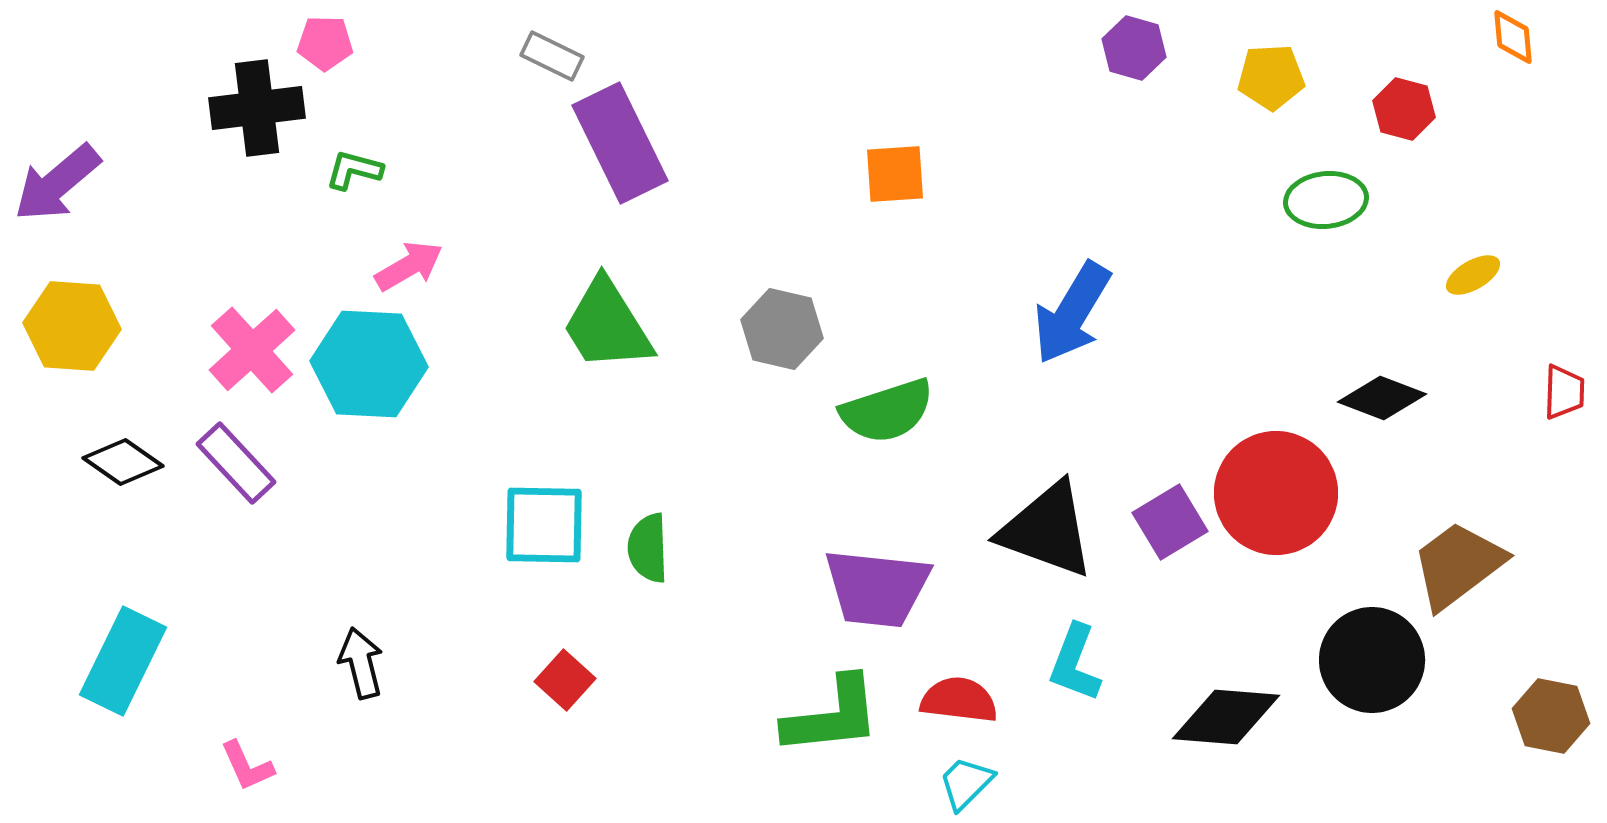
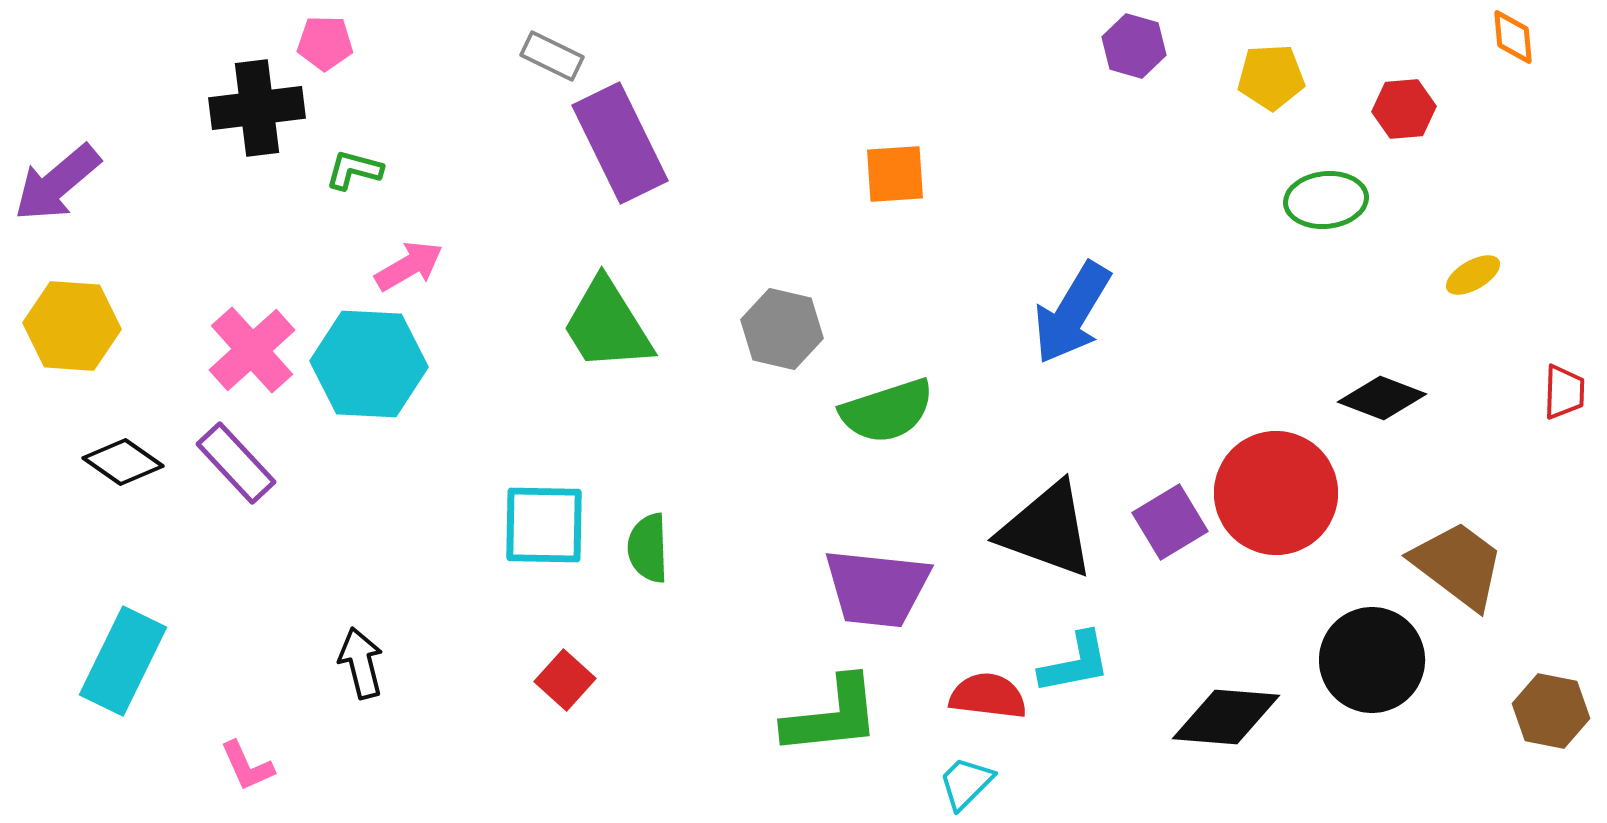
purple hexagon at (1134, 48): moved 2 px up
red hexagon at (1404, 109): rotated 20 degrees counterclockwise
brown trapezoid at (1458, 565): rotated 74 degrees clockwise
cyan L-shape at (1075, 663): rotated 122 degrees counterclockwise
red semicircle at (959, 700): moved 29 px right, 4 px up
brown hexagon at (1551, 716): moved 5 px up
